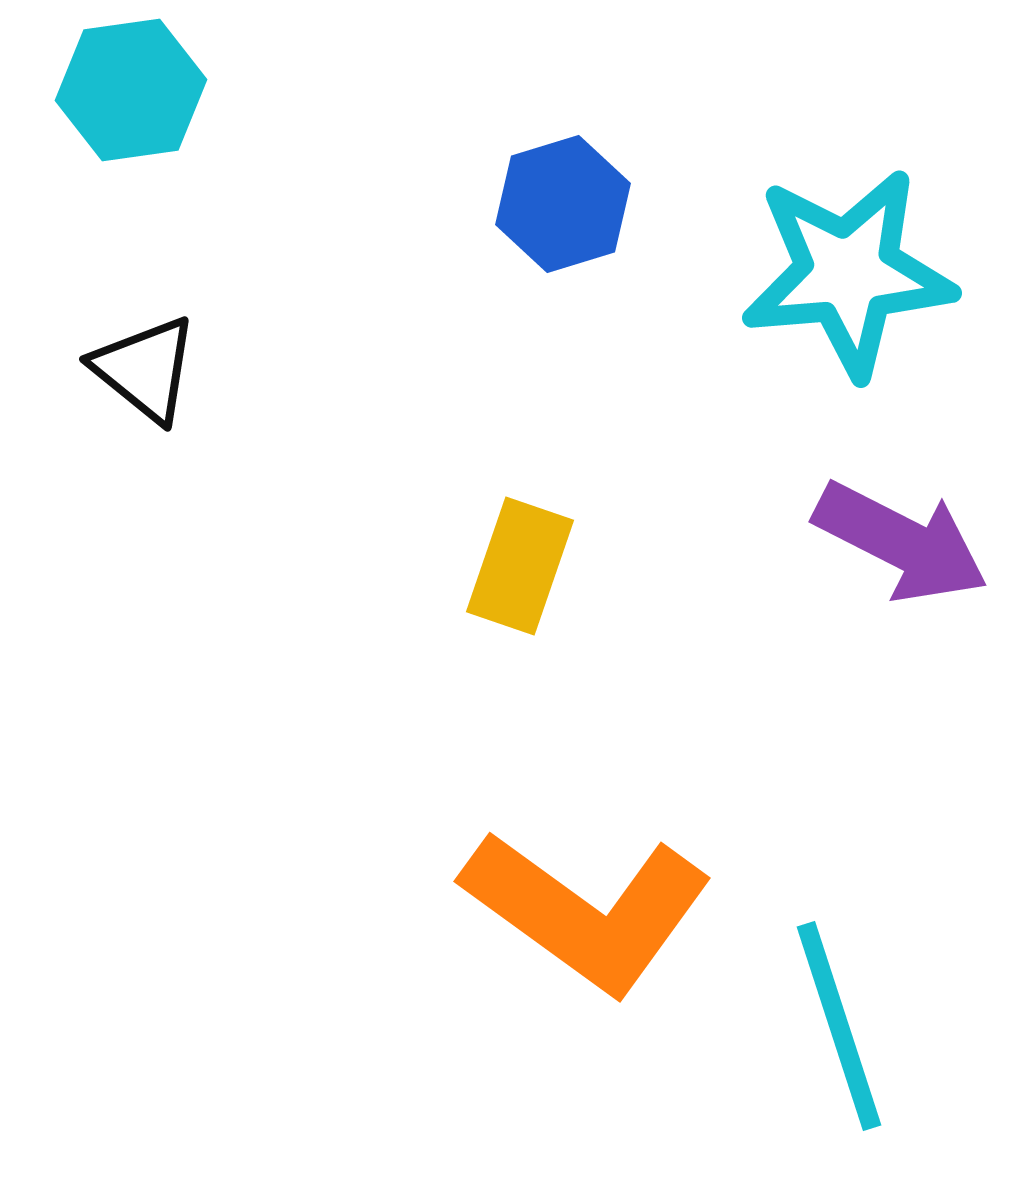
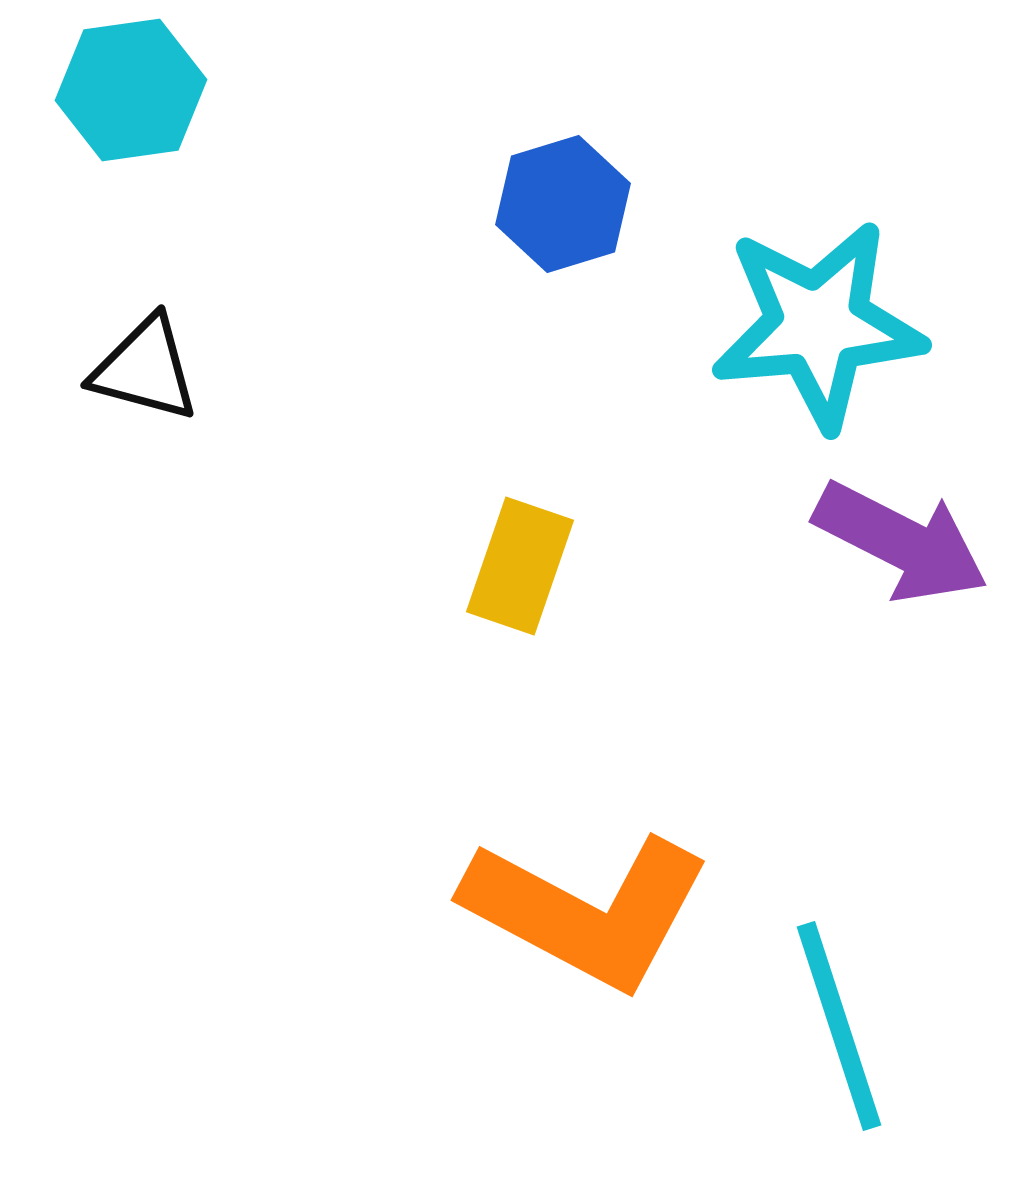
cyan star: moved 30 px left, 52 px down
black triangle: rotated 24 degrees counterclockwise
orange L-shape: rotated 8 degrees counterclockwise
